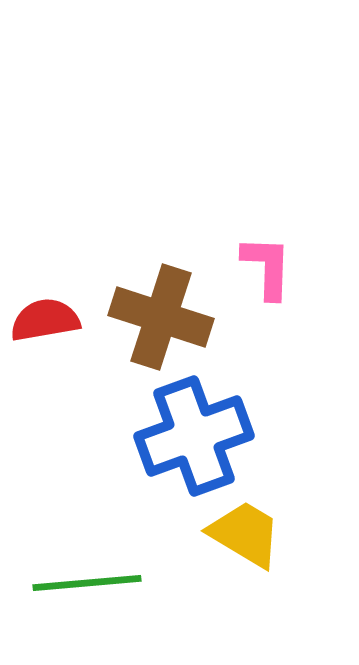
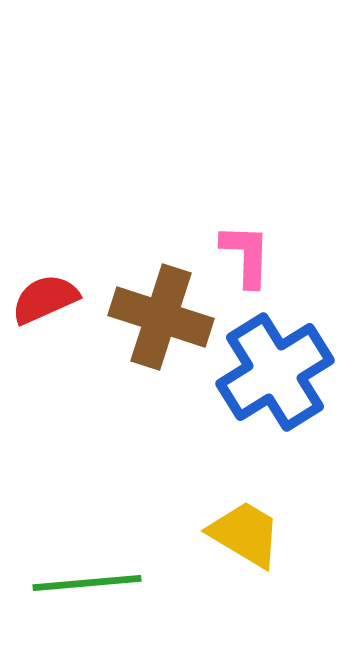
pink L-shape: moved 21 px left, 12 px up
red semicircle: moved 21 px up; rotated 14 degrees counterclockwise
blue cross: moved 81 px right, 64 px up; rotated 12 degrees counterclockwise
